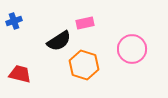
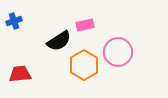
pink rectangle: moved 2 px down
pink circle: moved 14 px left, 3 px down
orange hexagon: rotated 12 degrees clockwise
red trapezoid: rotated 20 degrees counterclockwise
